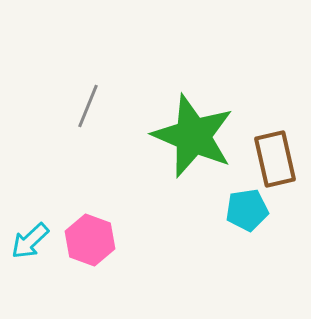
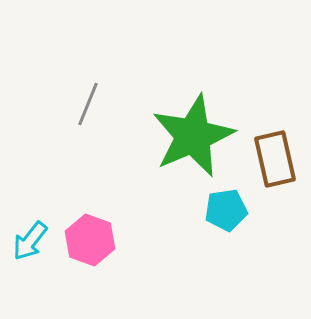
gray line: moved 2 px up
green star: rotated 26 degrees clockwise
cyan pentagon: moved 21 px left
cyan arrow: rotated 9 degrees counterclockwise
